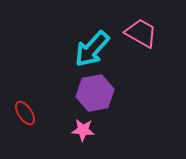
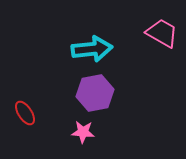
pink trapezoid: moved 21 px right
cyan arrow: rotated 138 degrees counterclockwise
pink star: moved 2 px down
